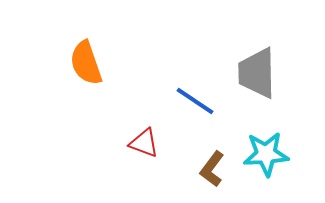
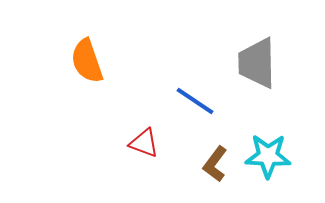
orange semicircle: moved 1 px right, 2 px up
gray trapezoid: moved 10 px up
cyan star: moved 2 px right, 2 px down; rotated 6 degrees clockwise
brown L-shape: moved 3 px right, 5 px up
